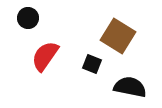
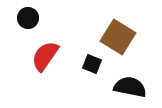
brown square: moved 1 px down
